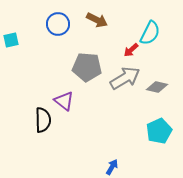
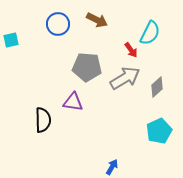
red arrow: rotated 84 degrees counterclockwise
gray diamond: rotated 55 degrees counterclockwise
purple triangle: moved 9 px right, 1 px down; rotated 30 degrees counterclockwise
